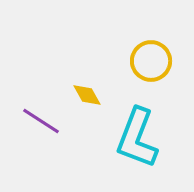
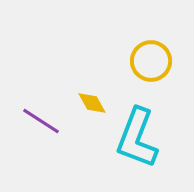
yellow diamond: moved 5 px right, 8 px down
